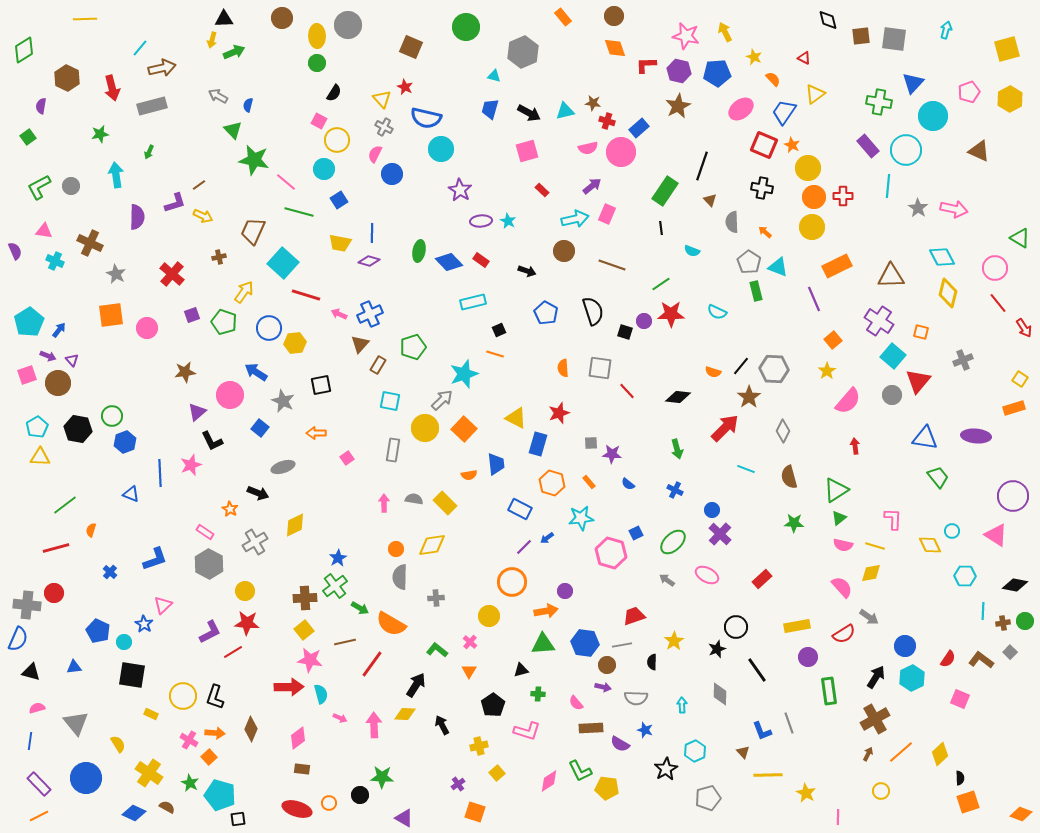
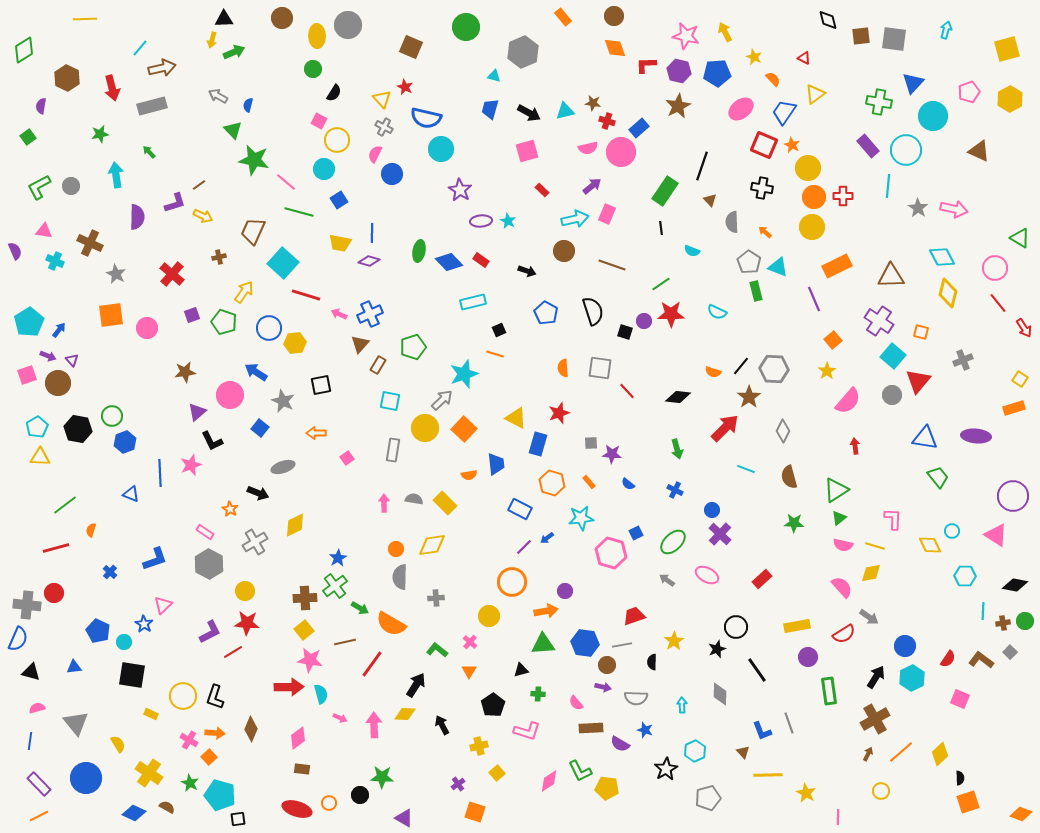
green circle at (317, 63): moved 4 px left, 6 px down
green arrow at (149, 152): rotated 112 degrees clockwise
